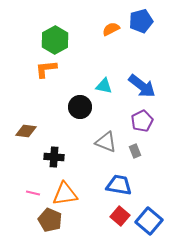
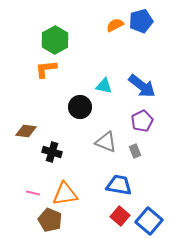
orange semicircle: moved 4 px right, 4 px up
black cross: moved 2 px left, 5 px up; rotated 12 degrees clockwise
